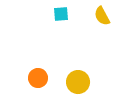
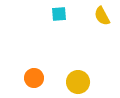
cyan square: moved 2 px left
orange circle: moved 4 px left
